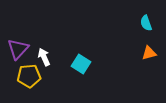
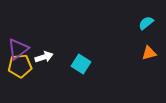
cyan semicircle: rotated 70 degrees clockwise
purple triangle: rotated 10 degrees clockwise
white arrow: rotated 96 degrees clockwise
yellow pentagon: moved 9 px left, 10 px up
